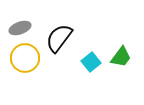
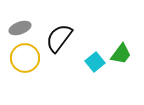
green trapezoid: moved 3 px up
cyan square: moved 4 px right
